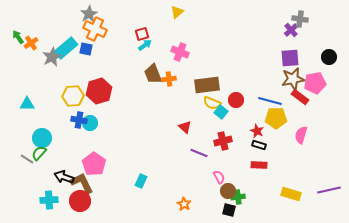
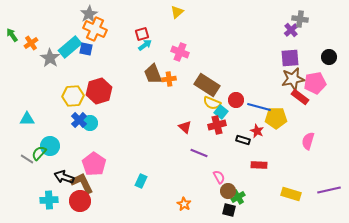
green arrow at (18, 37): moved 6 px left, 2 px up
cyan rectangle at (66, 48): moved 4 px right, 1 px up
gray star at (52, 57): moved 2 px left, 1 px down; rotated 12 degrees counterclockwise
brown rectangle at (207, 85): rotated 40 degrees clockwise
blue line at (270, 101): moved 11 px left, 6 px down
cyan triangle at (27, 104): moved 15 px down
blue cross at (79, 120): rotated 35 degrees clockwise
pink semicircle at (301, 135): moved 7 px right, 6 px down
cyan circle at (42, 138): moved 8 px right, 8 px down
red cross at (223, 141): moved 6 px left, 16 px up
black rectangle at (259, 145): moved 16 px left, 5 px up
green cross at (238, 197): rotated 24 degrees counterclockwise
